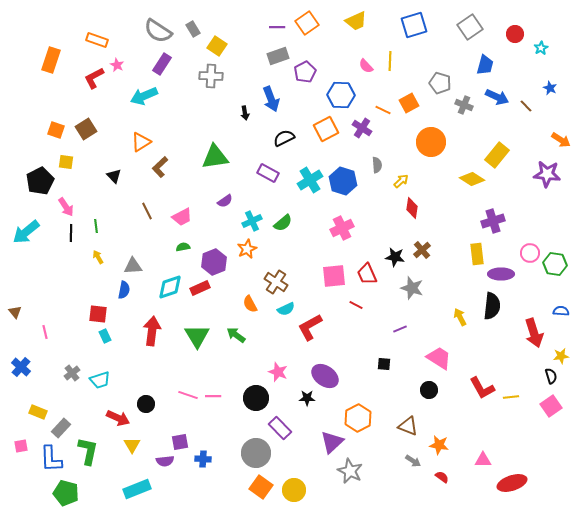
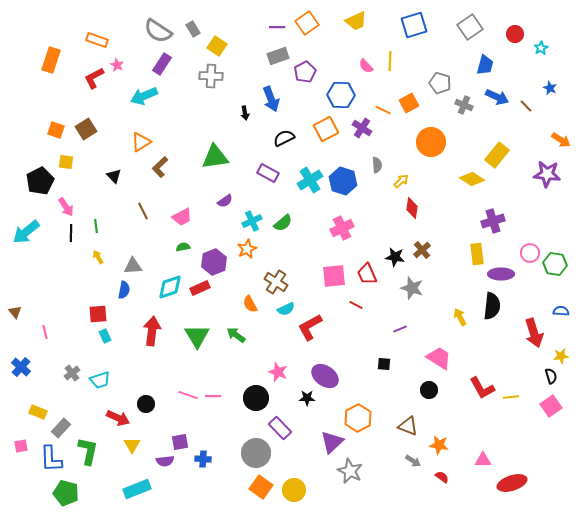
brown line at (147, 211): moved 4 px left
red square at (98, 314): rotated 12 degrees counterclockwise
